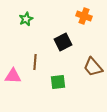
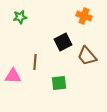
green star: moved 6 px left, 2 px up; rotated 16 degrees clockwise
brown trapezoid: moved 6 px left, 11 px up
green square: moved 1 px right, 1 px down
